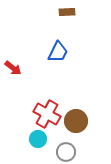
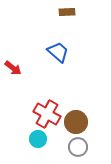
blue trapezoid: rotated 75 degrees counterclockwise
brown circle: moved 1 px down
gray circle: moved 12 px right, 5 px up
